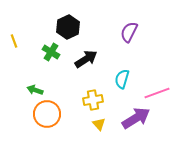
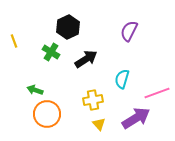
purple semicircle: moved 1 px up
